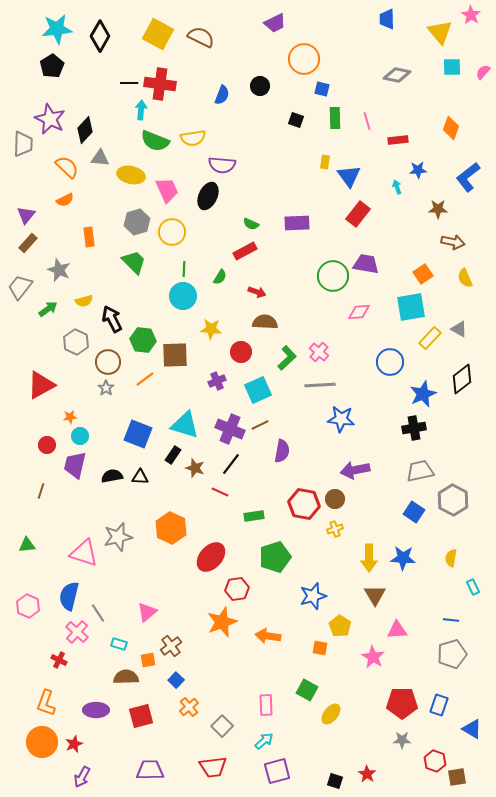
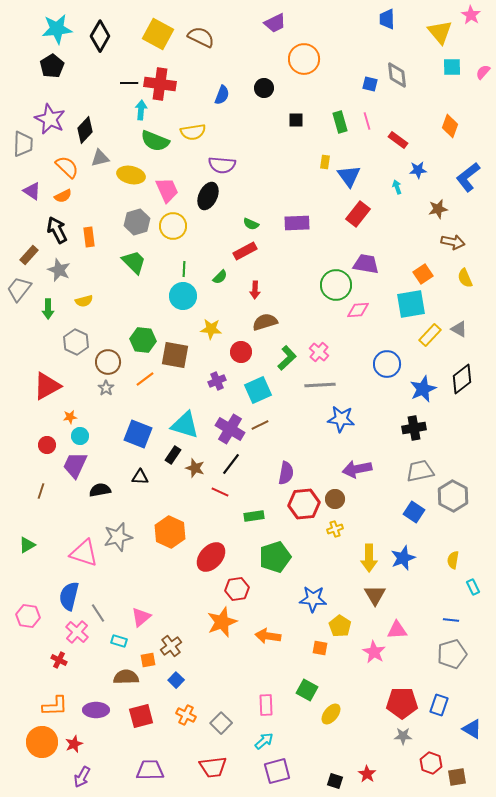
gray diamond at (397, 75): rotated 72 degrees clockwise
black circle at (260, 86): moved 4 px right, 2 px down
blue square at (322, 89): moved 48 px right, 5 px up
green rectangle at (335, 118): moved 5 px right, 4 px down; rotated 15 degrees counterclockwise
black square at (296, 120): rotated 21 degrees counterclockwise
orange diamond at (451, 128): moved 1 px left, 2 px up
yellow semicircle at (193, 138): moved 6 px up
red rectangle at (398, 140): rotated 42 degrees clockwise
gray triangle at (100, 158): rotated 18 degrees counterclockwise
orange semicircle at (65, 200): moved 2 px left, 4 px up
brown star at (438, 209): rotated 12 degrees counterclockwise
purple triangle at (26, 215): moved 6 px right, 24 px up; rotated 36 degrees counterclockwise
yellow circle at (172, 232): moved 1 px right, 6 px up
brown rectangle at (28, 243): moved 1 px right, 12 px down
green circle at (333, 276): moved 3 px right, 9 px down
green semicircle at (220, 277): rotated 14 degrees clockwise
gray trapezoid at (20, 287): moved 1 px left, 2 px down
red arrow at (257, 292): moved 2 px left, 2 px up; rotated 72 degrees clockwise
cyan square at (411, 307): moved 3 px up
green arrow at (48, 309): rotated 126 degrees clockwise
pink diamond at (359, 312): moved 1 px left, 2 px up
black arrow at (112, 319): moved 55 px left, 89 px up
brown semicircle at (265, 322): rotated 20 degrees counterclockwise
yellow rectangle at (430, 338): moved 3 px up
brown square at (175, 355): rotated 12 degrees clockwise
blue circle at (390, 362): moved 3 px left, 2 px down
red triangle at (41, 385): moved 6 px right, 1 px down
blue star at (423, 394): moved 5 px up
purple cross at (230, 429): rotated 8 degrees clockwise
purple semicircle at (282, 451): moved 4 px right, 22 px down
purple trapezoid at (75, 465): rotated 12 degrees clockwise
purple arrow at (355, 470): moved 2 px right, 1 px up
black semicircle at (112, 476): moved 12 px left, 14 px down
gray hexagon at (453, 500): moved 4 px up
red hexagon at (304, 504): rotated 16 degrees counterclockwise
orange hexagon at (171, 528): moved 1 px left, 4 px down
green triangle at (27, 545): rotated 24 degrees counterclockwise
blue star at (403, 558): rotated 25 degrees counterclockwise
yellow semicircle at (451, 558): moved 2 px right, 2 px down
blue star at (313, 596): moved 3 px down; rotated 20 degrees clockwise
pink hexagon at (28, 606): moved 10 px down; rotated 15 degrees counterclockwise
pink triangle at (147, 612): moved 6 px left, 5 px down
cyan rectangle at (119, 644): moved 3 px up
pink star at (373, 657): moved 1 px right, 5 px up
orange L-shape at (46, 703): moved 9 px right, 3 px down; rotated 112 degrees counterclockwise
orange cross at (189, 707): moved 3 px left, 8 px down; rotated 24 degrees counterclockwise
gray square at (222, 726): moved 1 px left, 3 px up
gray star at (402, 740): moved 1 px right, 4 px up
red hexagon at (435, 761): moved 4 px left, 2 px down
